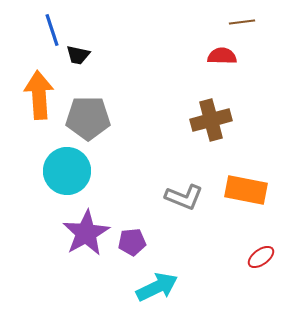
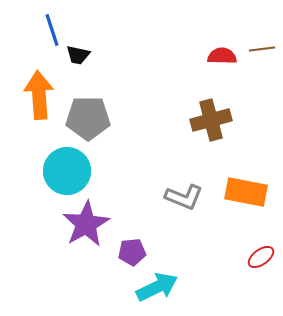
brown line: moved 20 px right, 27 px down
orange rectangle: moved 2 px down
purple star: moved 9 px up
purple pentagon: moved 10 px down
